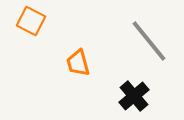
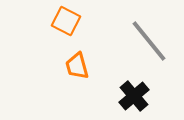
orange square: moved 35 px right
orange trapezoid: moved 1 px left, 3 px down
